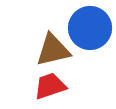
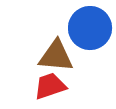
brown triangle: moved 3 px right, 6 px down; rotated 18 degrees clockwise
